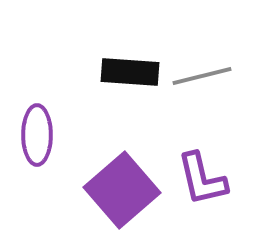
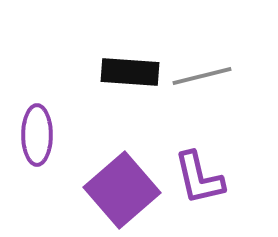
purple L-shape: moved 3 px left, 1 px up
